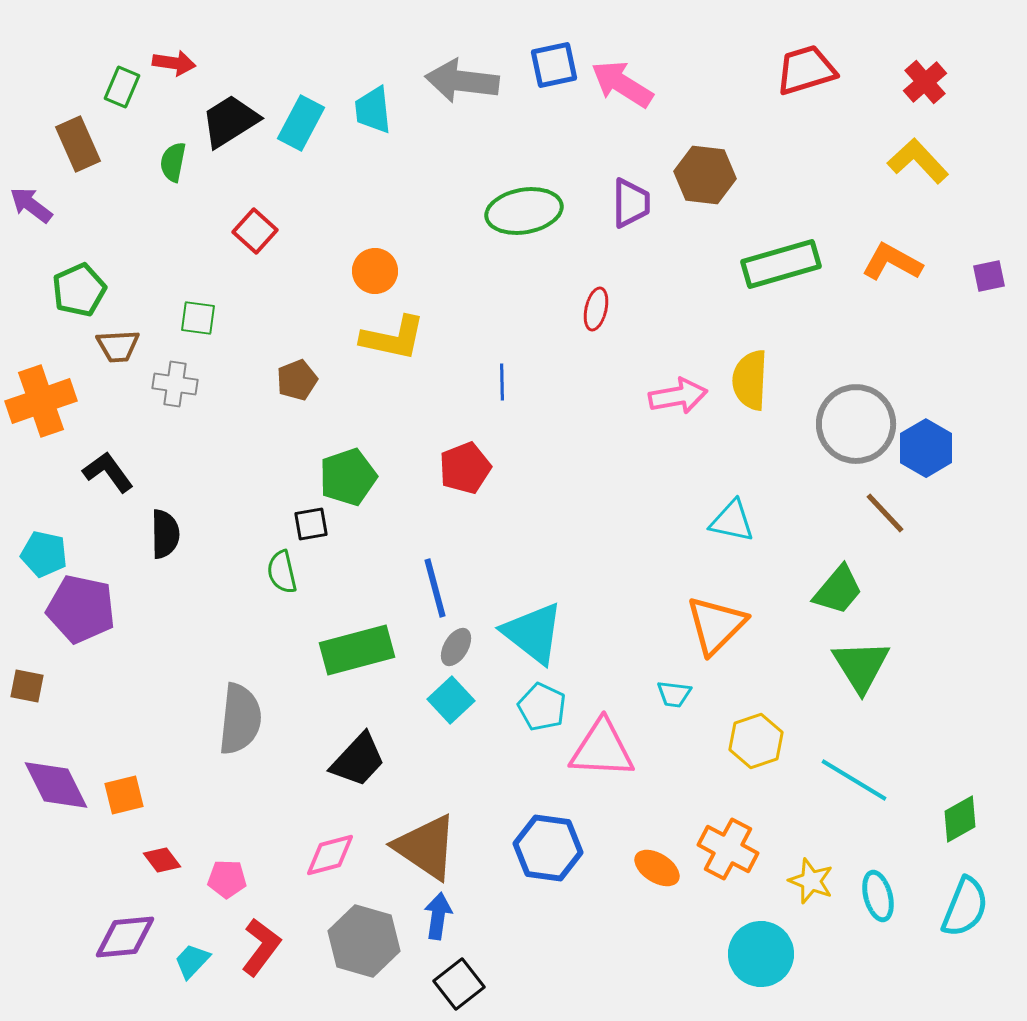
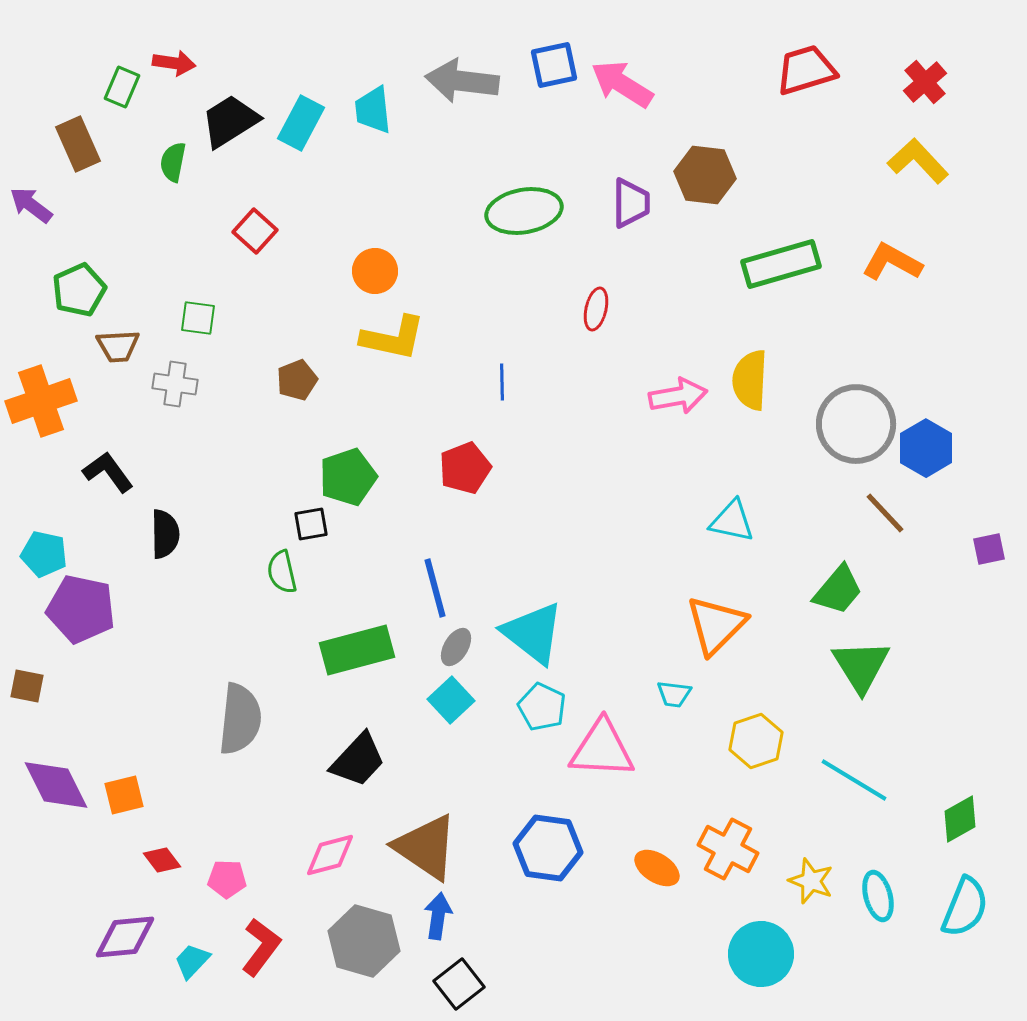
purple square at (989, 276): moved 273 px down
